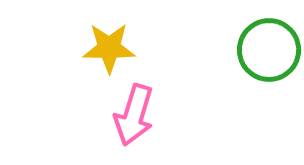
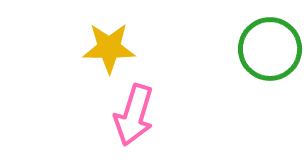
green circle: moved 1 px right, 1 px up
